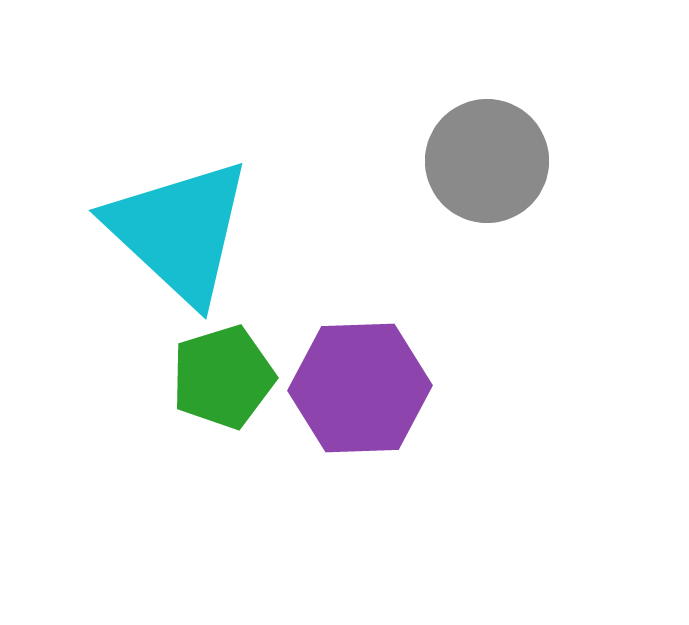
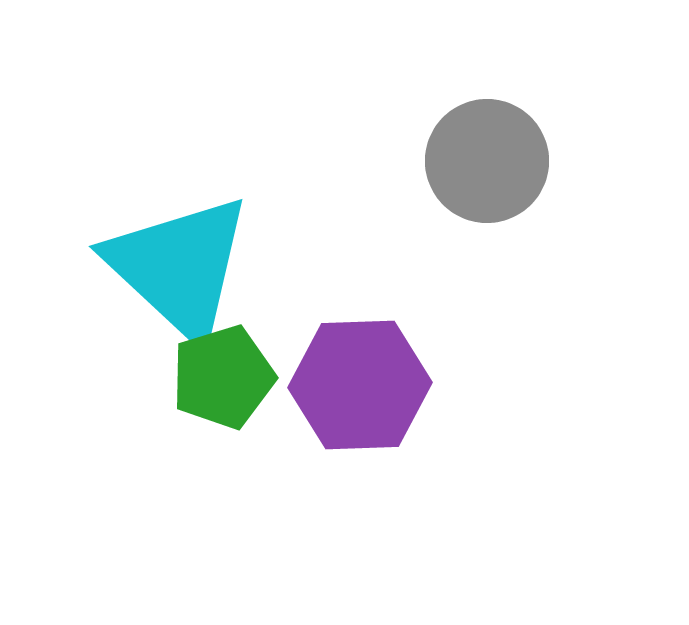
cyan triangle: moved 36 px down
purple hexagon: moved 3 px up
